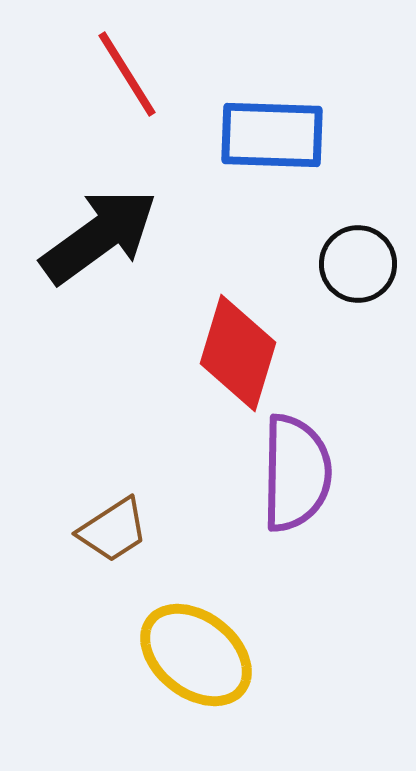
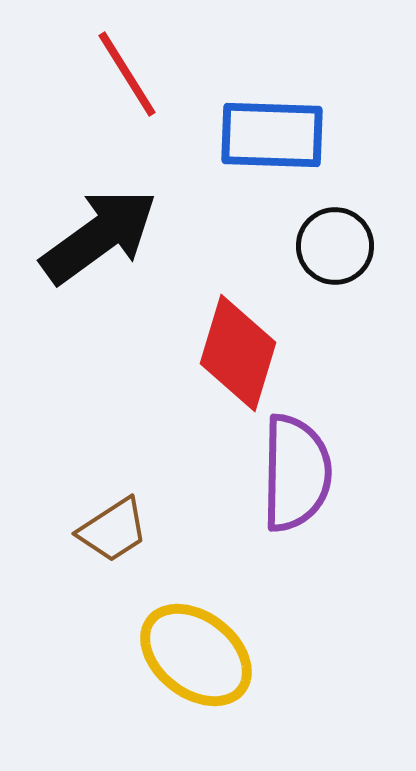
black circle: moved 23 px left, 18 px up
